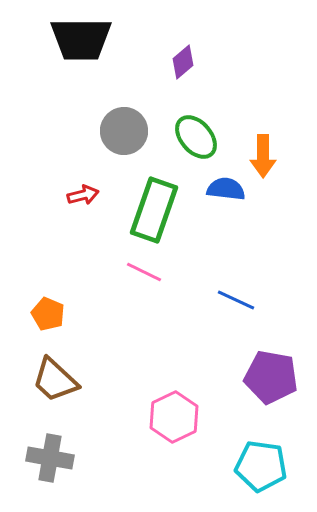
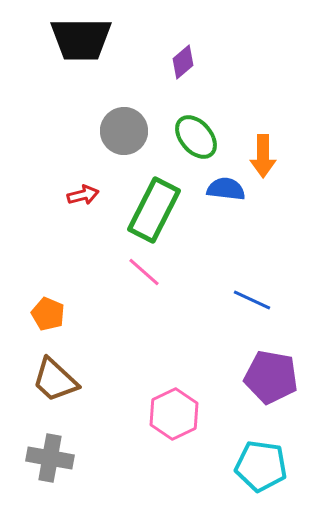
green rectangle: rotated 8 degrees clockwise
pink line: rotated 15 degrees clockwise
blue line: moved 16 px right
pink hexagon: moved 3 px up
